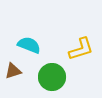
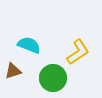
yellow L-shape: moved 3 px left, 3 px down; rotated 16 degrees counterclockwise
green circle: moved 1 px right, 1 px down
